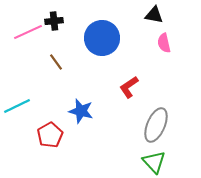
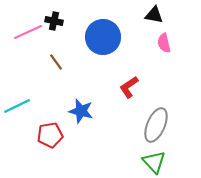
black cross: rotated 18 degrees clockwise
blue circle: moved 1 px right, 1 px up
red pentagon: rotated 20 degrees clockwise
